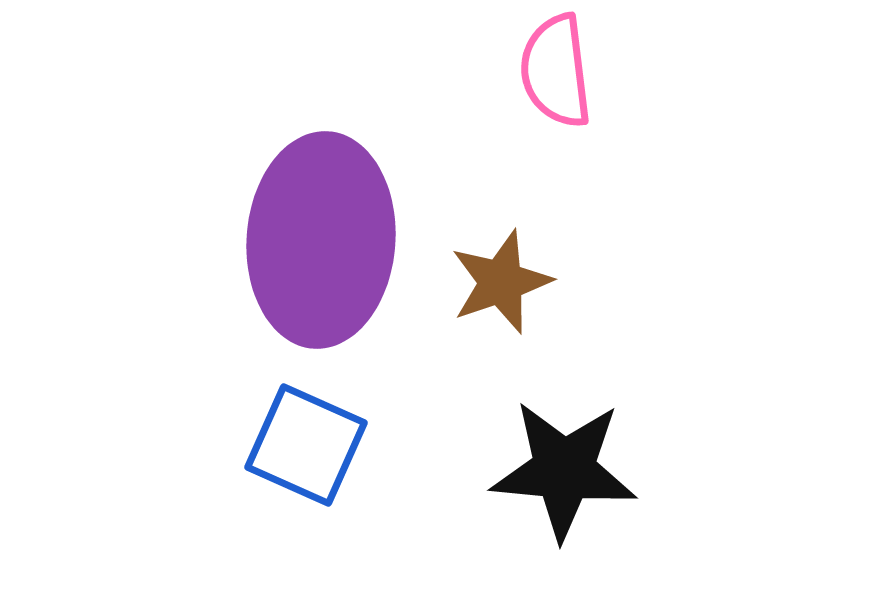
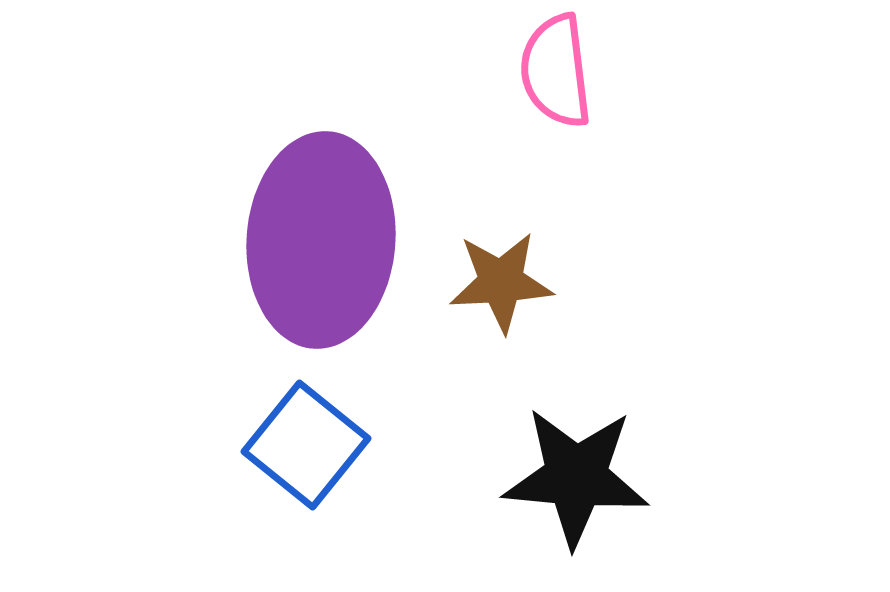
brown star: rotated 16 degrees clockwise
blue square: rotated 15 degrees clockwise
black star: moved 12 px right, 7 px down
